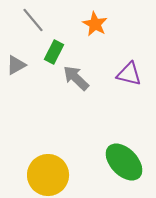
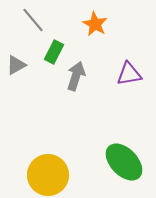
purple triangle: rotated 24 degrees counterclockwise
gray arrow: moved 2 px up; rotated 64 degrees clockwise
